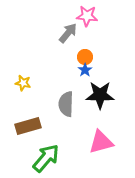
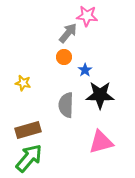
orange circle: moved 21 px left
gray semicircle: moved 1 px down
brown rectangle: moved 4 px down
green arrow: moved 17 px left
